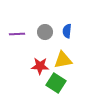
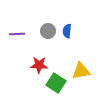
gray circle: moved 3 px right, 1 px up
yellow triangle: moved 18 px right, 11 px down
red star: moved 1 px left, 1 px up
